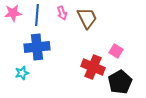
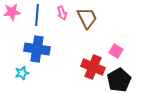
pink star: moved 1 px left, 1 px up
blue cross: moved 2 px down; rotated 15 degrees clockwise
black pentagon: moved 1 px left, 2 px up
